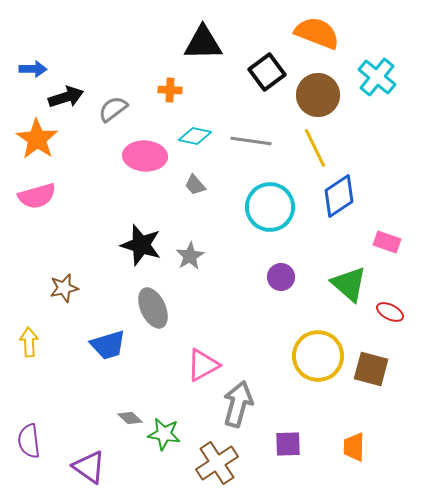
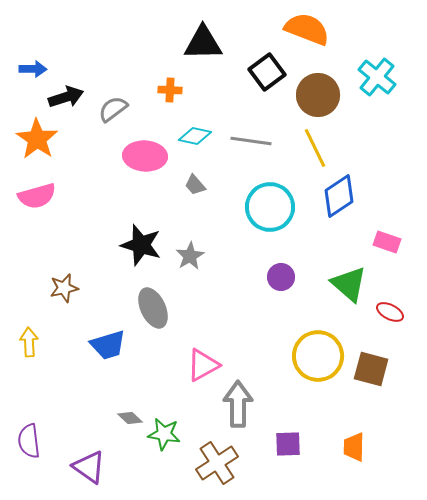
orange semicircle: moved 10 px left, 4 px up
gray arrow: rotated 15 degrees counterclockwise
